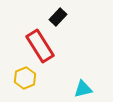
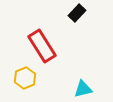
black rectangle: moved 19 px right, 4 px up
red rectangle: moved 2 px right
